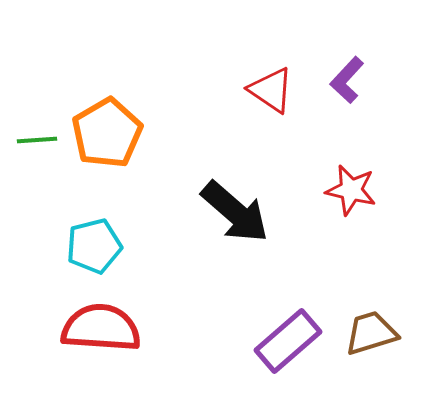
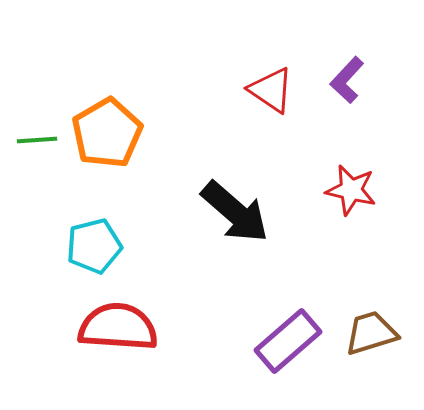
red semicircle: moved 17 px right, 1 px up
